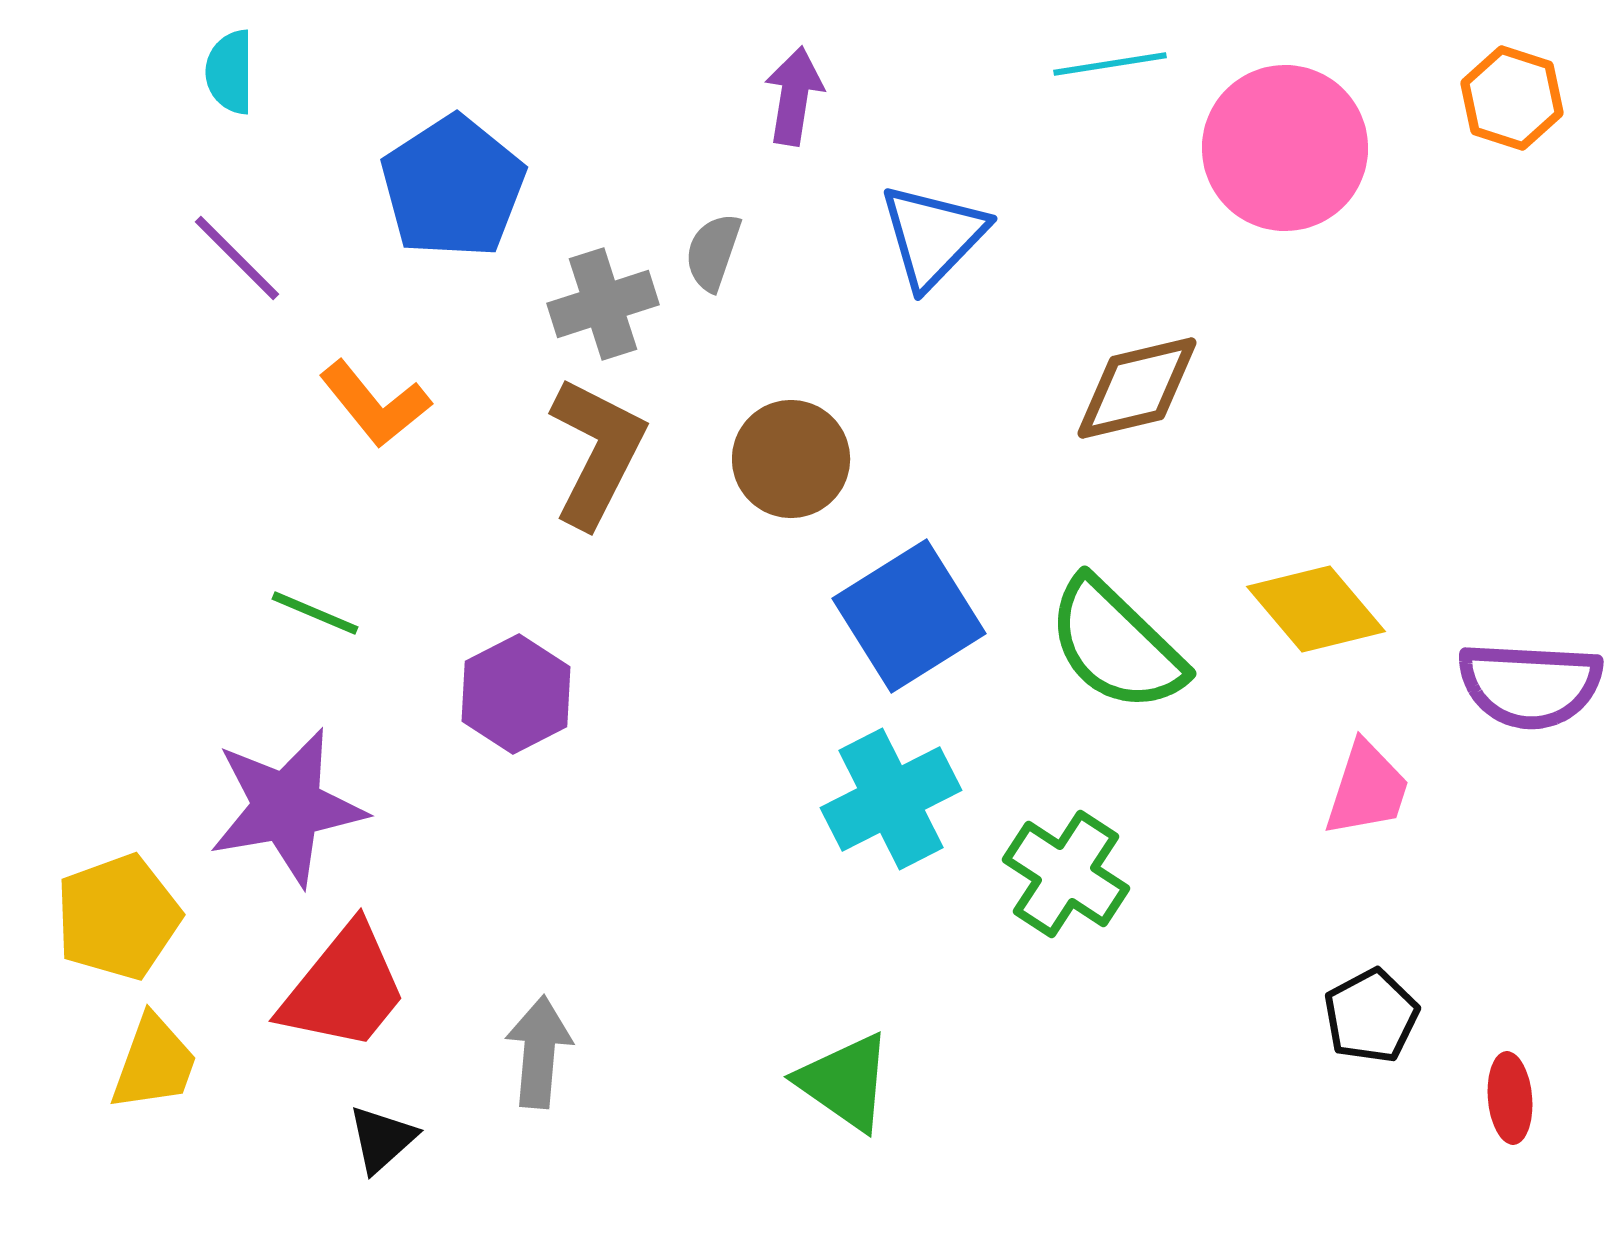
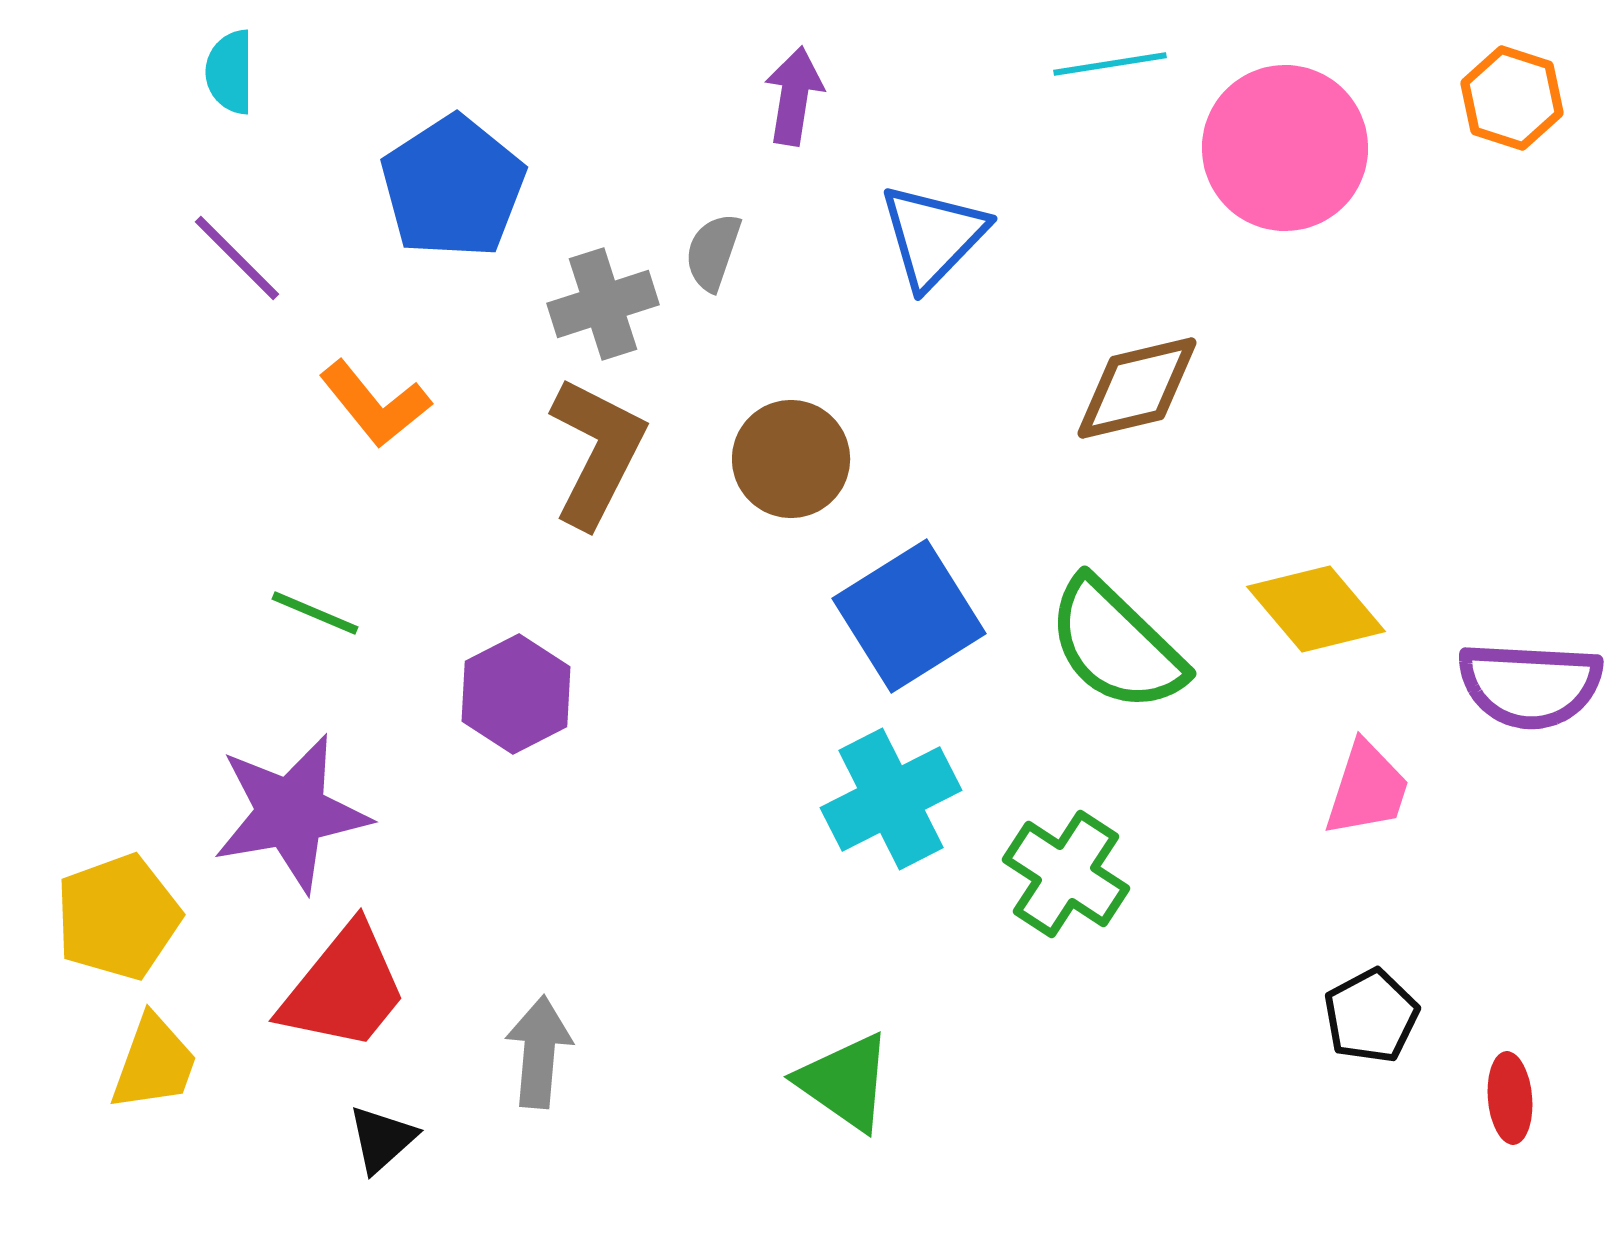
purple star: moved 4 px right, 6 px down
